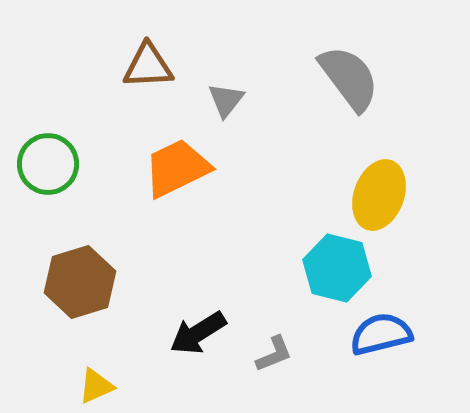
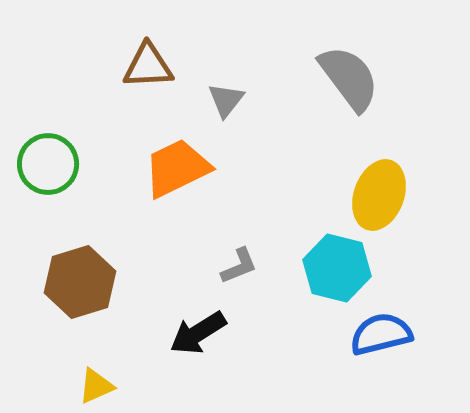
gray L-shape: moved 35 px left, 88 px up
